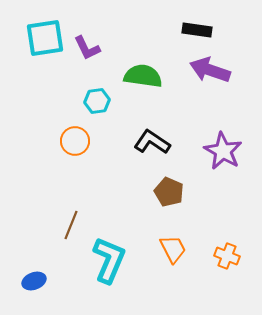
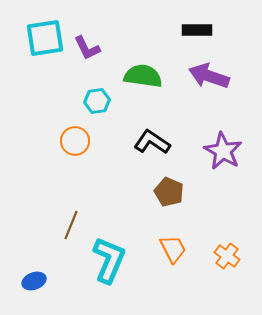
black rectangle: rotated 8 degrees counterclockwise
purple arrow: moved 1 px left, 6 px down
orange cross: rotated 15 degrees clockwise
